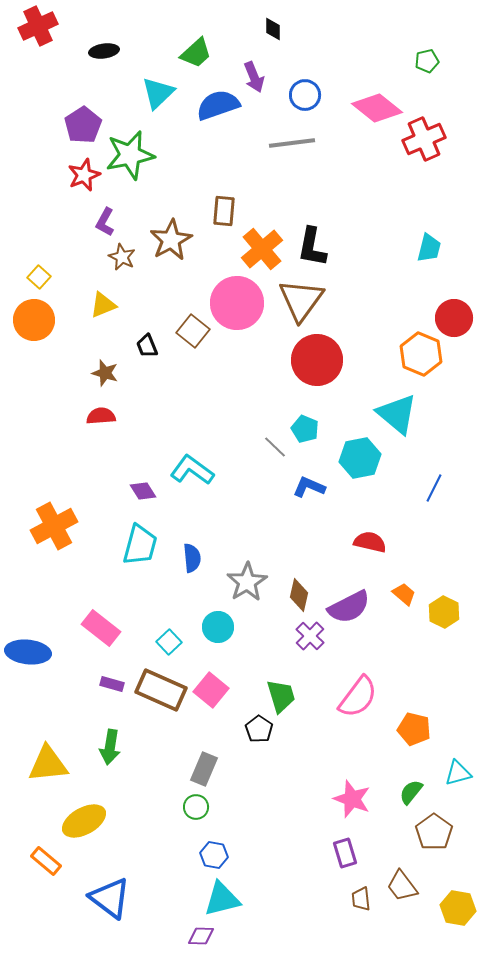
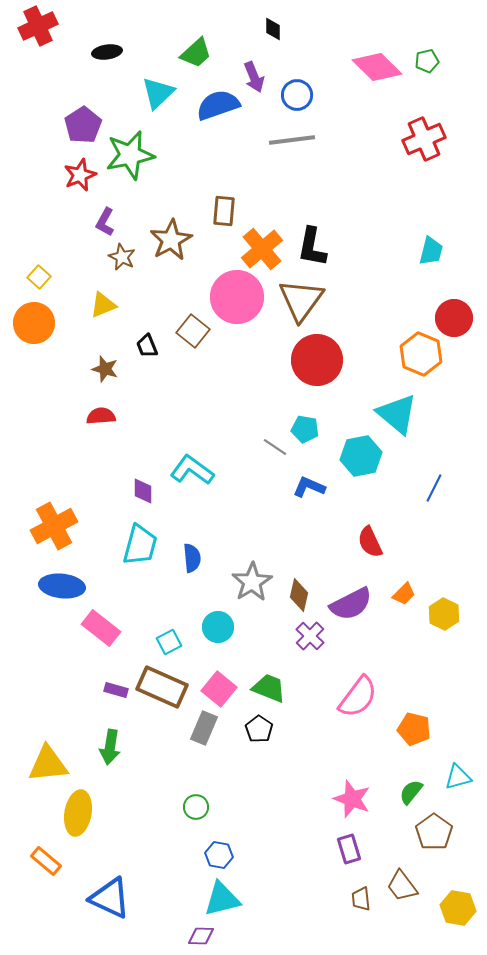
black ellipse at (104, 51): moved 3 px right, 1 px down
blue circle at (305, 95): moved 8 px left
pink diamond at (377, 108): moved 41 px up; rotated 6 degrees clockwise
gray line at (292, 143): moved 3 px up
red star at (84, 175): moved 4 px left
cyan trapezoid at (429, 248): moved 2 px right, 3 px down
pink circle at (237, 303): moved 6 px up
orange circle at (34, 320): moved 3 px down
brown star at (105, 373): moved 4 px up
cyan pentagon at (305, 429): rotated 12 degrees counterclockwise
gray line at (275, 447): rotated 10 degrees counterclockwise
cyan hexagon at (360, 458): moved 1 px right, 2 px up
purple diamond at (143, 491): rotated 32 degrees clockwise
red semicircle at (370, 542): rotated 128 degrees counterclockwise
gray star at (247, 582): moved 5 px right
orange trapezoid at (404, 594): rotated 95 degrees clockwise
purple semicircle at (349, 607): moved 2 px right, 3 px up
yellow hexagon at (444, 612): moved 2 px down
cyan square at (169, 642): rotated 15 degrees clockwise
blue ellipse at (28, 652): moved 34 px right, 66 px up
purple rectangle at (112, 684): moved 4 px right, 6 px down
brown rectangle at (161, 690): moved 1 px right, 3 px up
pink square at (211, 690): moved 8 px right, 1 px up
green trapezoid at (281, 696): moved 12 px left, 8 px up; rotated 51 degrees counterclockwise
gray rectangle at (204, 769): moved 41 px up
cyan triangle at (458, 773): moved 4 px down
yellow ellipse at (84, 821): moved 6 px left, 8 px up; rotated 51 degrees counterclockwise
purple rectangle at (345, 853): moved 4 px right, 4 px up
blue hexagon at (214, 855): moved 5 px right
blue triangle at (110, 898): rotated 12 degrees counterclockwise
